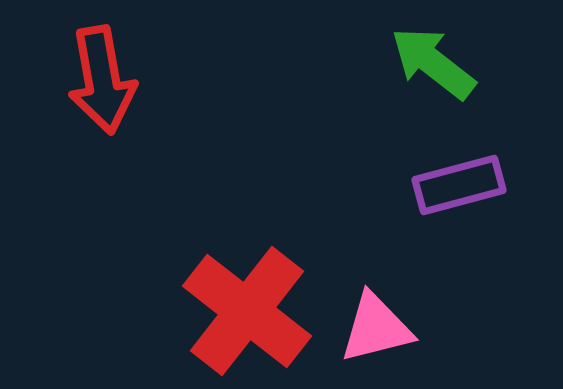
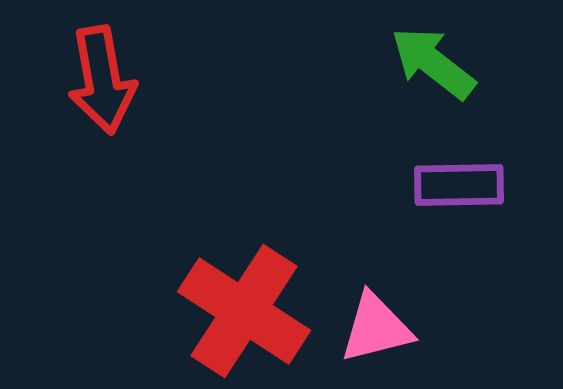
purple rectangle: rotated 14 degrees clockwise
red cross: moved 3 px left; rotated 5 degrees counterclockwise
